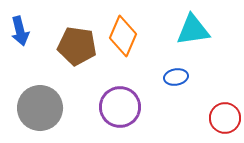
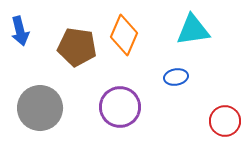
orange diamond: moved 1 px right, 1 px up
brown pentagon: moved 1 px down
red circle: moved 3 px down
